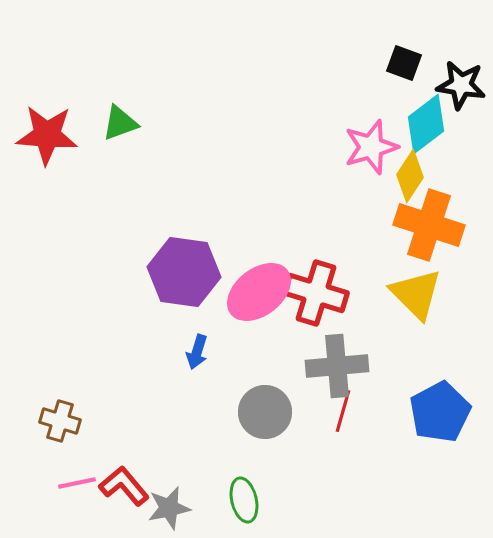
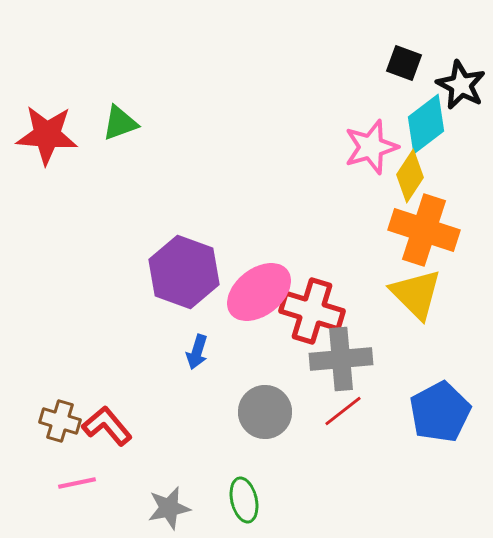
black star: rotated 18 degrees clockwise
orange cross: moved 5 px left, 5 px down
purple hexagon: rotated 12 degrees clockwise
red cross: moved 4 px left, 18 px down
gray cross: moved 4 px right, 7 px up
red line: rotated 36 degrees clockwise
red L-shape: moved 17 px left, 60 px up
